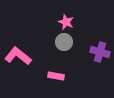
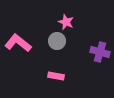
gray circle: moved 7 px left, 1 px up
pink L-shape: moved 13 px up
